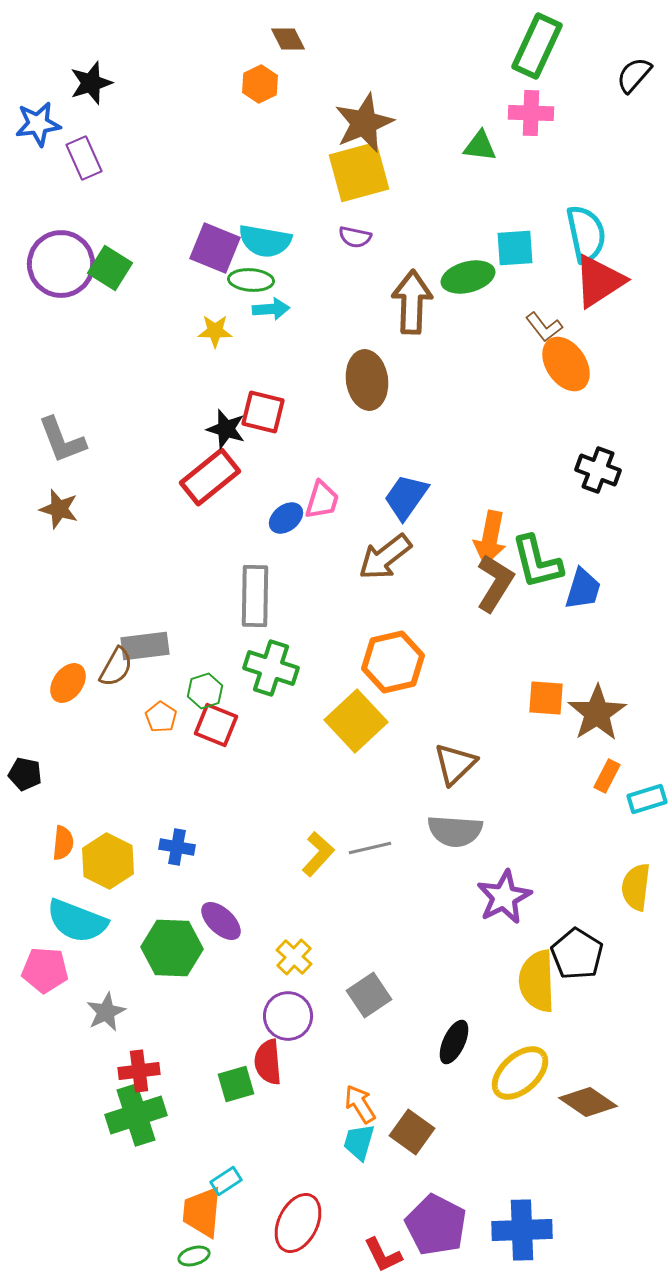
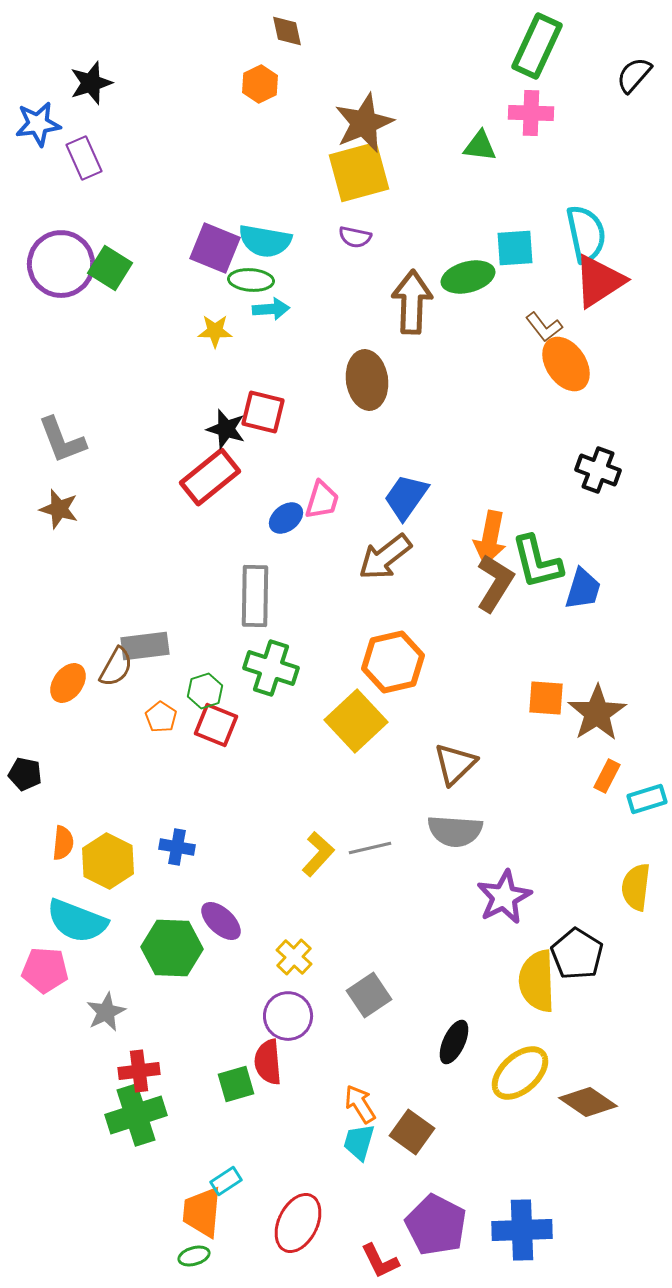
brown diamond at (288, 39): moved 1 px left, 8 px up; rotated 15 degrees clockwise
red L-shape at (383, 1255): moved 3 px left, 6 px down
